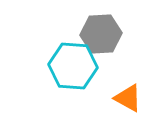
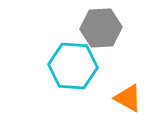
gray hexagon: moved 6 px up
